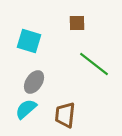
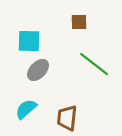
brown square: moved 2 px right, 1 px up
cyan square: rotated 15 degrees counterclockwise
gray ellipse: moved 4 px right, 12 px up; rotated 10 degrees clockwise
brown trapezoid: moved 2 px right, 3 px down
